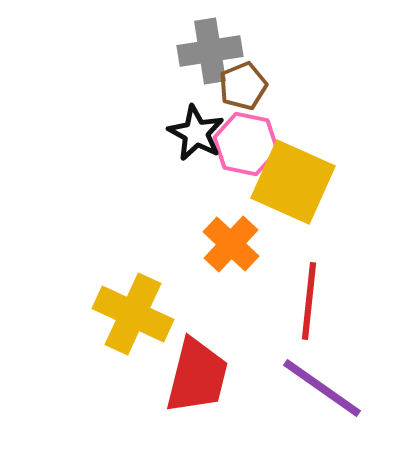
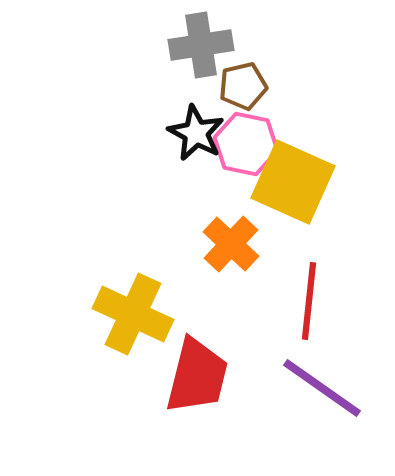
gray cross: moved 9 px left, 6 px up
brown pentagon: rotated 9 degrees clockwise
